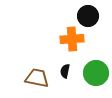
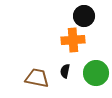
black circle: moved 4 px left
orange cross: moved 1 px right, 1 px down
